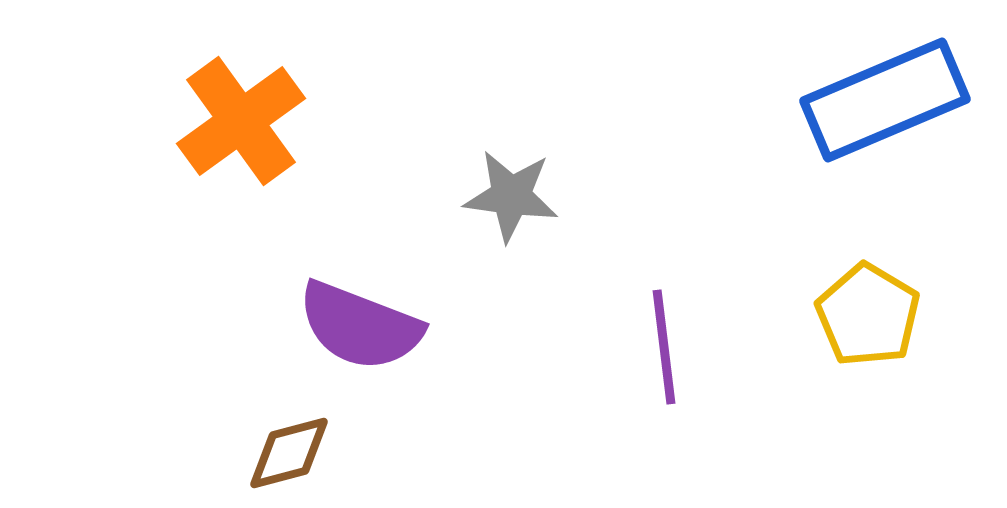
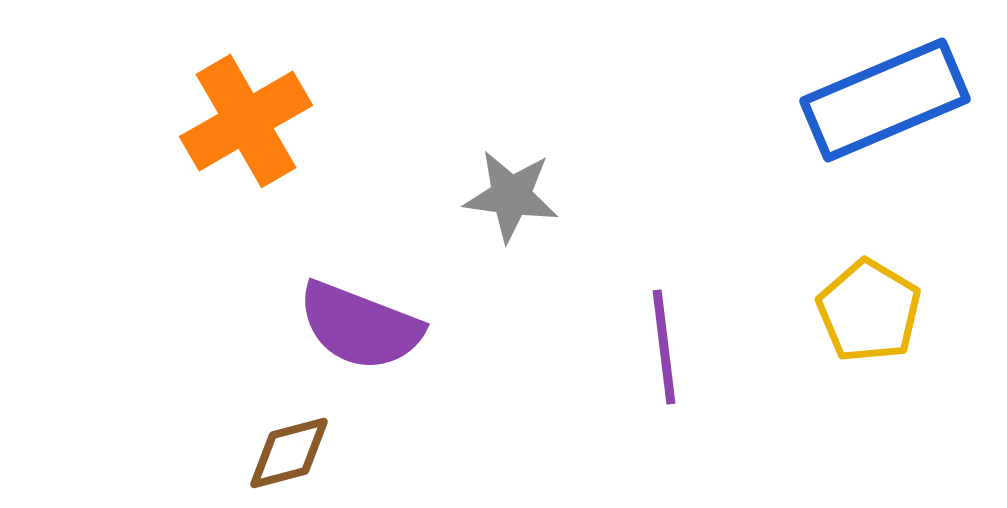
orange cross: moved 5 px right; rotated 6 degrees clockwise
yellow pentagon: moved 1 px right, 4 px up
